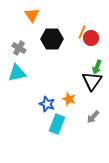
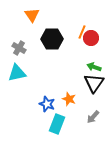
green arrow: moved 3 px left; rotated 88 degrees clockwise
black triangle: moved 2 px right, 2 px down
